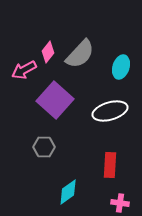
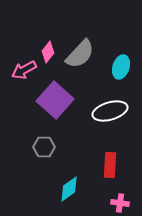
cyan diamond: moved 1 px right, 3 px up
